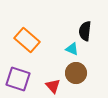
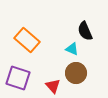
black semicircle: rotated 30 degrees counterclockwise
purple square: moved 1 px up
